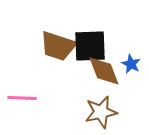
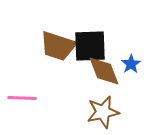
blue star: rotated 12 degrees clockwise
brown star: moved 2 px right
